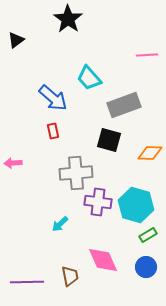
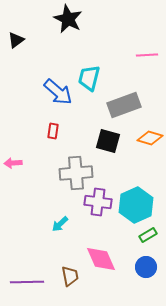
black star: rotated 8 degrees counterclockwise
cyan trapezoid: rotated 56 degrees clockwise
blue arrow: moved 5 px right, 6 px up
red rectangle: rotated 21 degrees clockwise
black square: moved 1 px left, 1 px down
orange diamond: moved 15 px up; rotated 15 degrees clockwise
cyan hexagon: rotated 20 degrees clockwise
pink diamond: moved 2 px left, 1 px up
